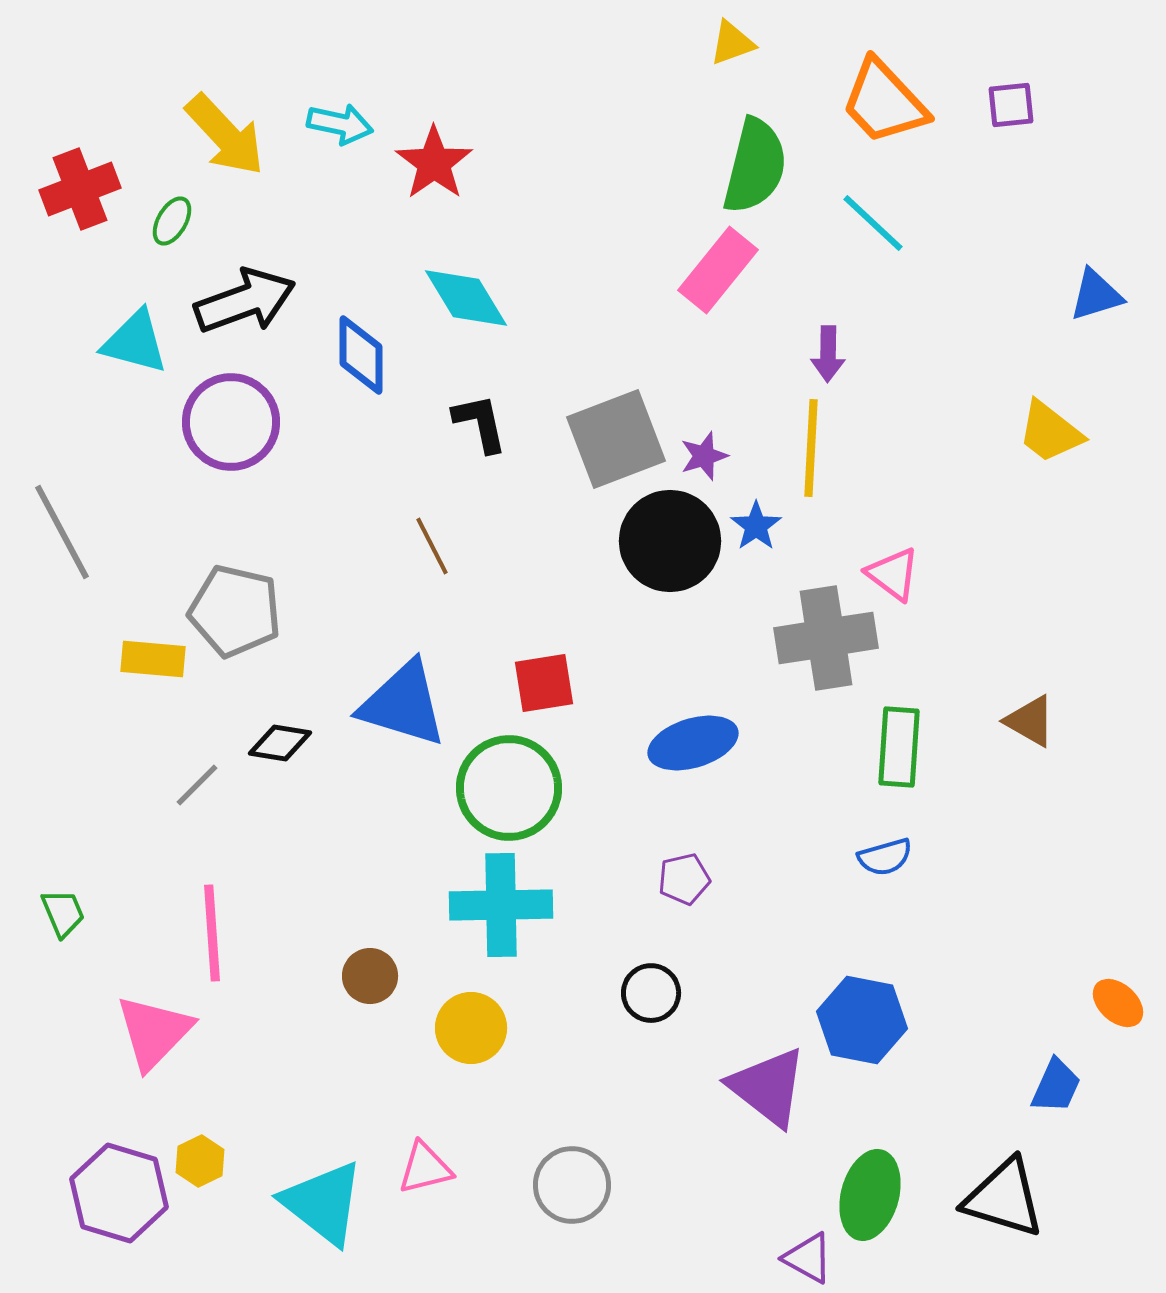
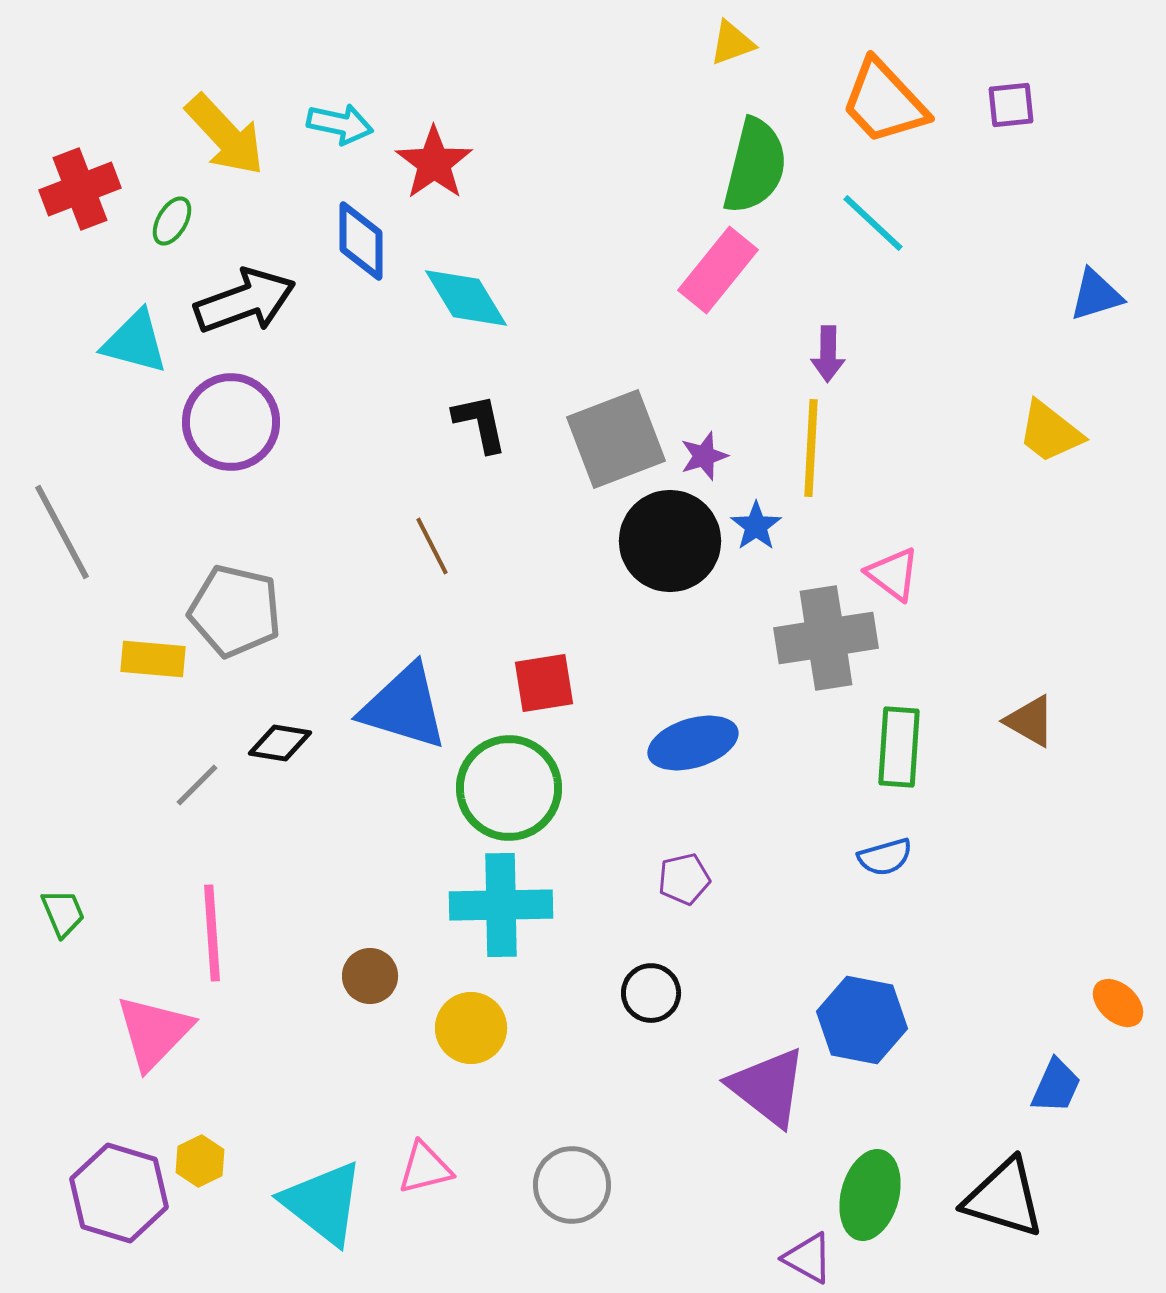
blue diamond at (361, 355): moved 114 px up
blue triangle at (403, 704): moved 1 px right, 3 px down
